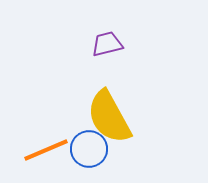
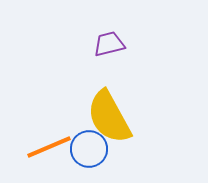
purple trapezoid: moved 2 px right
orange line: moved 3 px right, 3 px up
